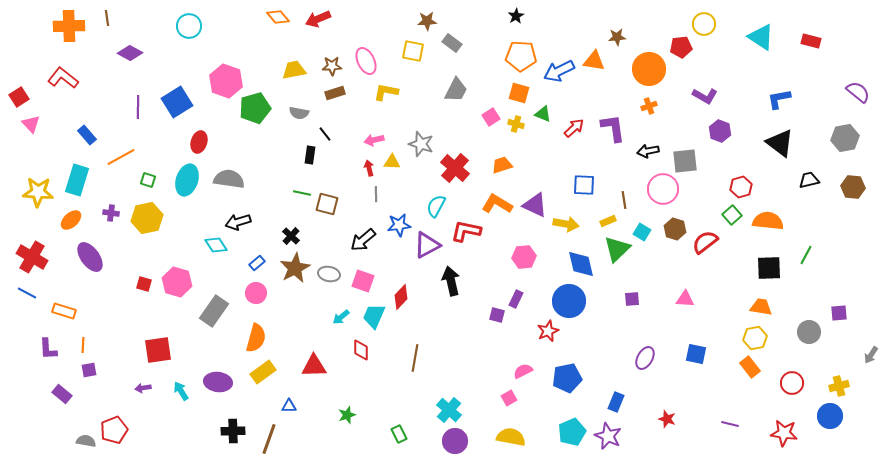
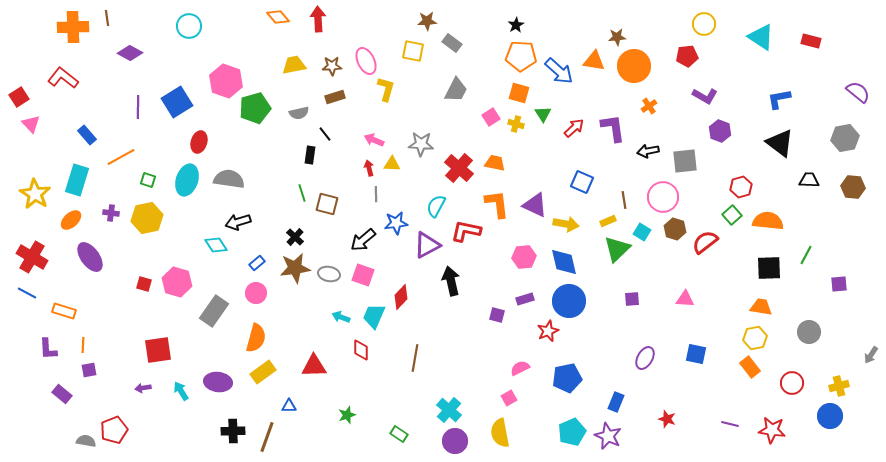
black star at (516, 16): moved 9 px down
red arrow at (318, 19): rotated 110 degrees clockwise
orange cross at (69, 26): moved 4 px right, 1 px down
red pentagon at (681, 47): moved 6 px right, 9 px down
orange circle at (649, 69): moved 15 px left, 3 px up
yellow trapezoid at (294, 70): moved 5 px up
blue arrow at (559, 71): rotated 112 degrees counterclockwise
yellow L-shape at (386, 92): moved 3 px up; rotated 95 degrees clockwise
brown rectangle at (335, 93): moved 4 px down
orange cross at (649, 106): rotated 14 degrees counterclockwise
gray semicircle at (299, 113): rotated 24 degrees counterclockwise
green triangle at (543, 114): rotated 36 degrees clockwise
pink arrow at (374, 140): rotated 36 degrees clockwise
gray star at (421, 144): rotated 15 degrees counterclockwise
yellow triangle at (392, 162): moved 2 px down
orange trapezoid at (502, 165): moved 7 px left, 2 px up; rotated 30 degrees clockwise
red cross at (455, 168): moved 4 px right
black trapezoid at (809, 180): rotated 15 degrees clockwise
blue square at (584, 185): moved 2 px left, 3 px up; rotated 20 degrees clockwise
pink circle at (663, 189): moved 8 px down
yellow star at (38, 192): moved 3 px left, 2 px down; rotated 28 degrees clockwise
green line at (302, 193): rotated 60 degrees clockwise
orange L-shape at (497, 204): rotated 52 degrees clockwise
blue star at (399, 225): moved 3 px left, 2 px up
black cross at (291, 236): moved 4 px right, 1 px down
blue diamond at (581, 264): moved 17 px left, 2 px up
brown star at (295, 268): rotated 20 degrees clockwise
pink square at (363, 281): moved 6 px up
purple rectangle at (516, 299): moved 9 px right; rotated 48 degrees clockwise
purple square at (839, 313): moved 29 px up
cyan arrow at (341, 317): rotated 60 degrees clockwise
pink semicircle at (523, 371): moved 3 px left, 3 px up
red star at (784, 433): moved 12 px left, 3 px up
green rectangle at (399, 434): rotated 30 degrees counterclockwise
yellow semicircle at (511, 437): moved 11 px left, 4 px up; rotated 112 degrees counterclockwise
brown line at (269, 439): moved 2 px left, 2 px up
